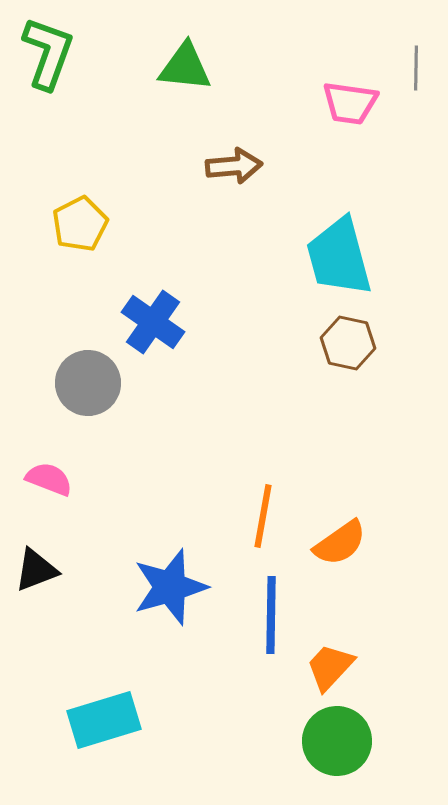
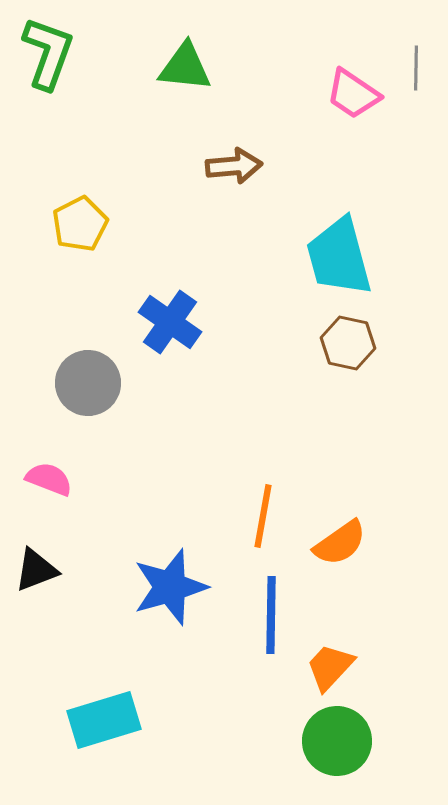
pink trapezoid: moved 3 px right, 9 px up; rotated 26 degrees clockwise
blue cross: moved 17 px right
